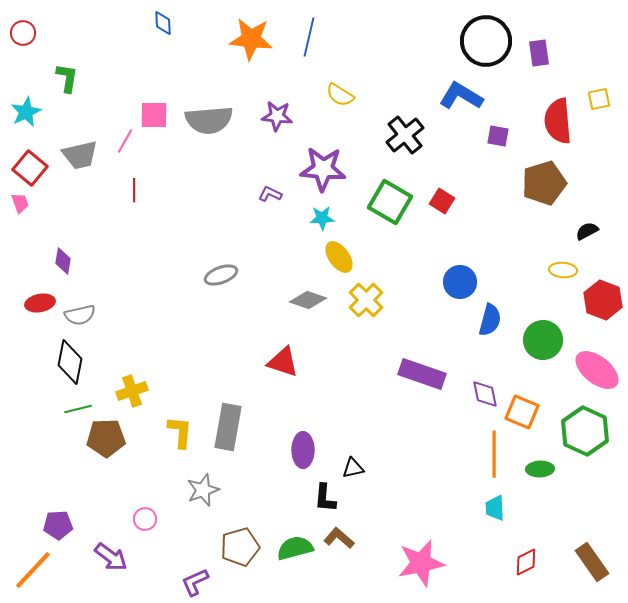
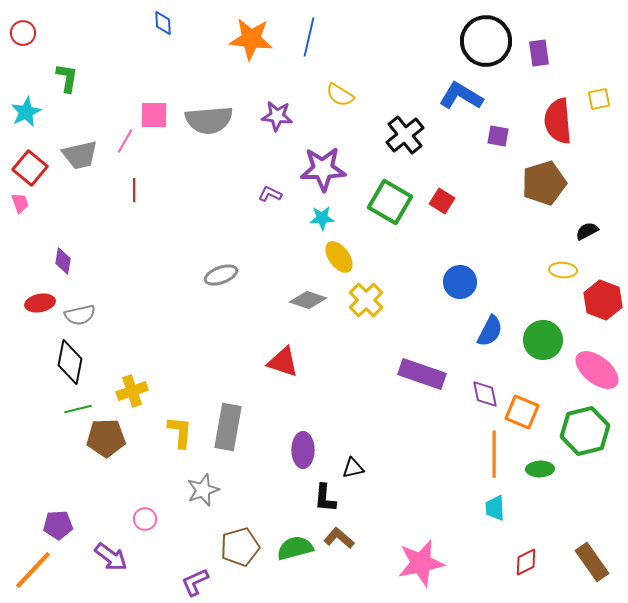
purple star at (323, 169): rotated 6 degrees counterclockwise
blue semicircle at (490, 320): moved 11 px down; rotated 12 degrees clockwise
green hexagon at (585, 431): rotated 21 degrees clockwise
